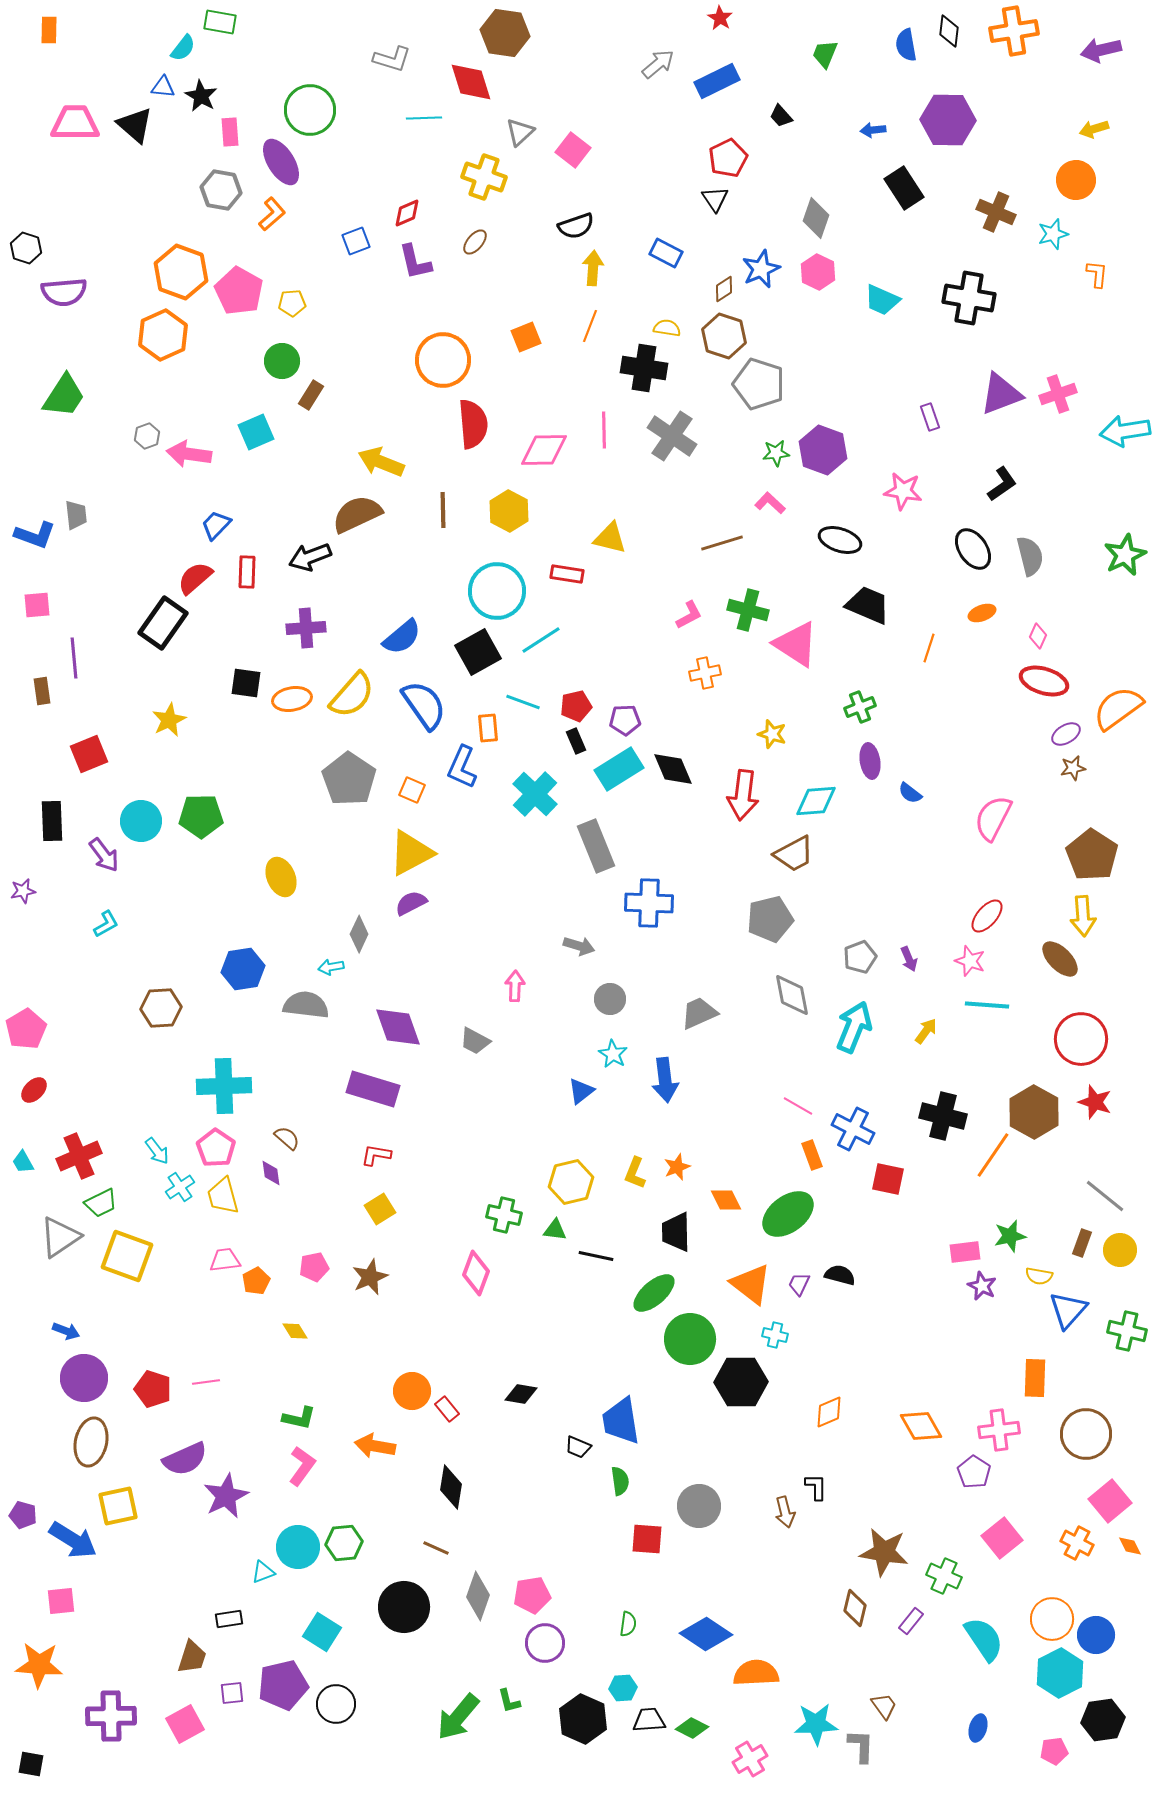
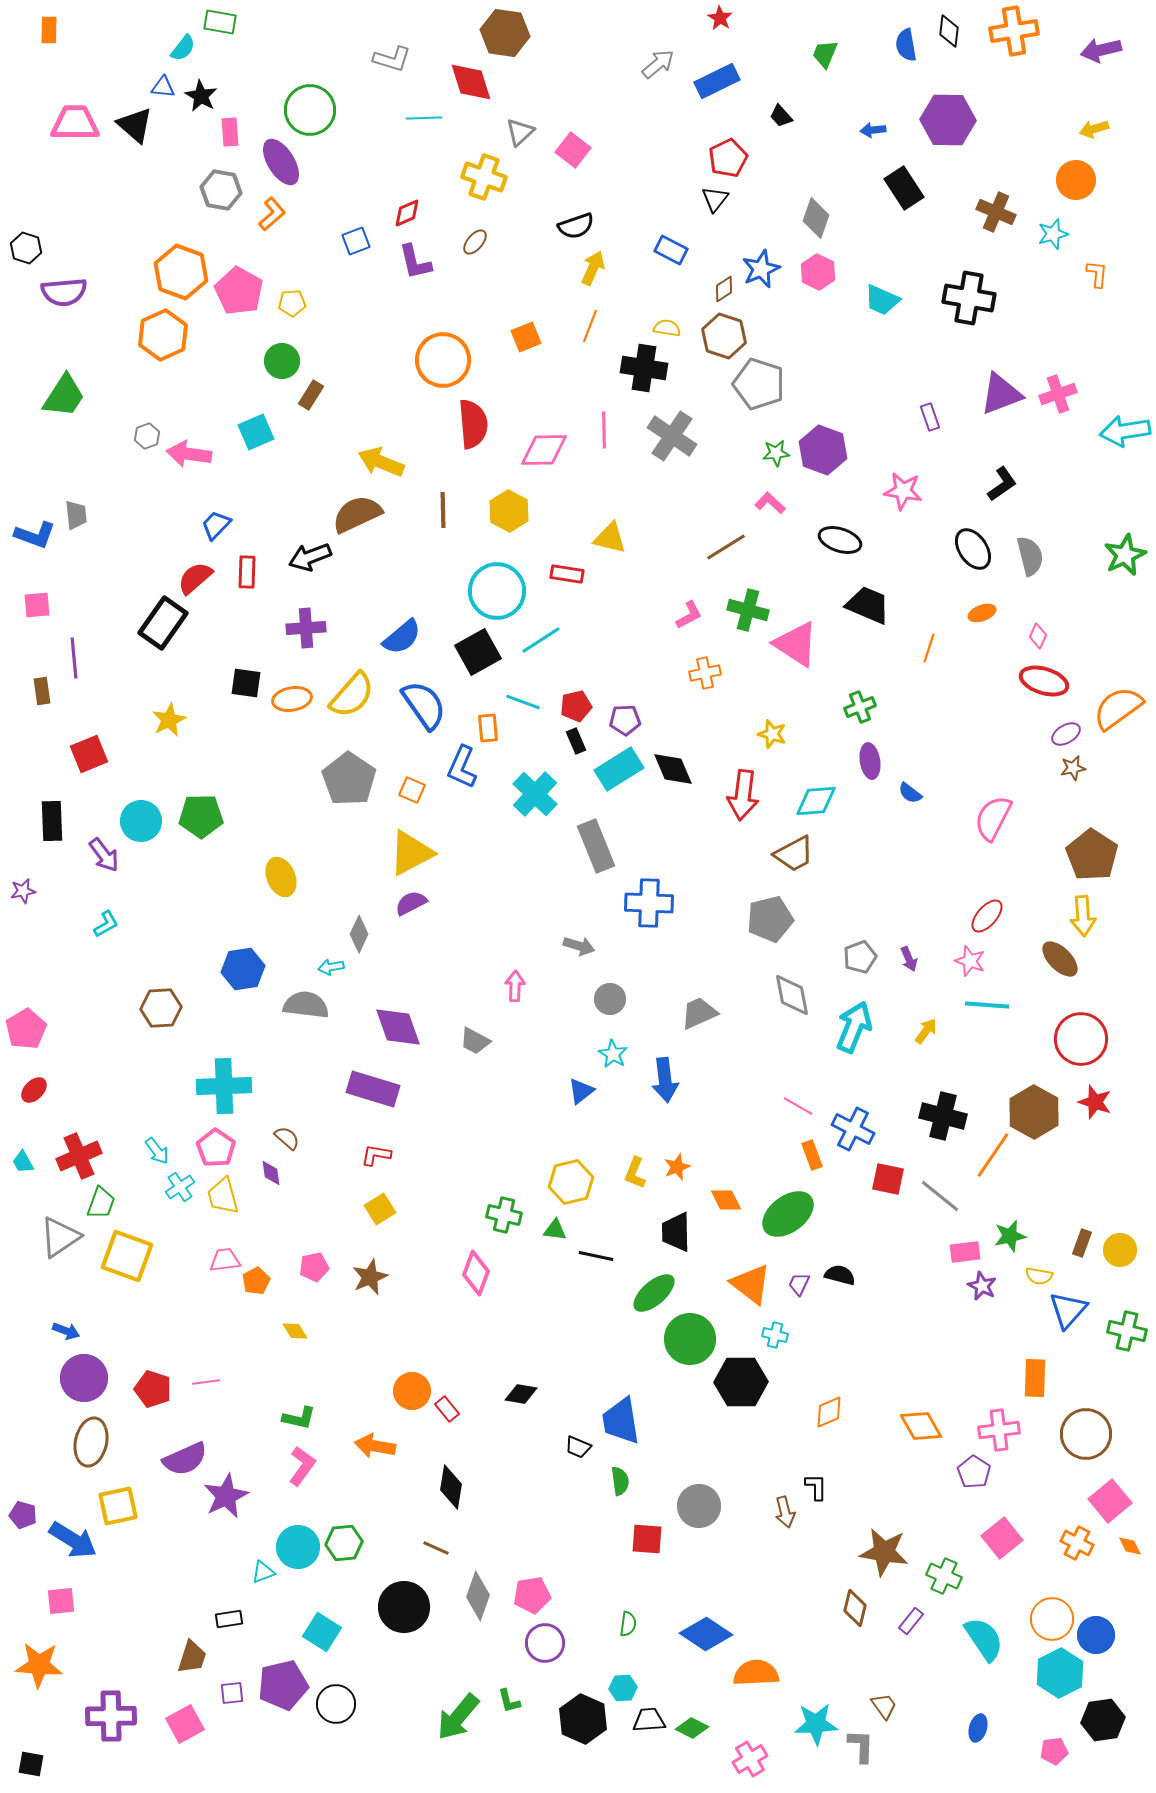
black triangle at (715, 199): rotated 12 degrees clockwise
blue rectangle at (666, 253): moved 5 px right, 3 px up
yellow arrow at (593, 268): rotated 20 degrees clockwise
brown line at (722, 543): moved 4 px right, 4 px down; rotated 15 degrees counterclockwise
gray line at (1105, 1196): moved 165 px left
green trapezoid at (101, 1203): rotated 44 degrees counterclockwise
